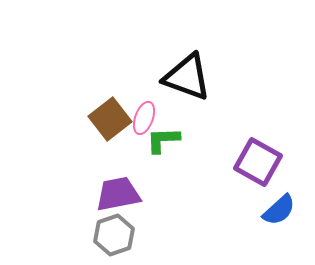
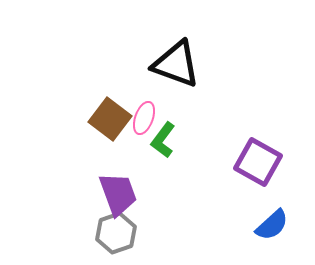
black triangle: moved 11 px left, 13 px up
brown square: rotated 15 degrees counterclockwise
green L-shape: rotated 51 degrees counterclockwise
purple trapezoid: rotated 81 degrees clockwise
blue semicircle: moved 7 px left, 15 px down
gray hexagon: moved 2 px right, 2 px up
